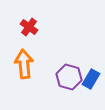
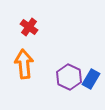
purple hexagon: rotated 10 degrees clockwise
